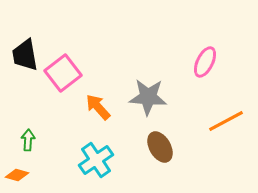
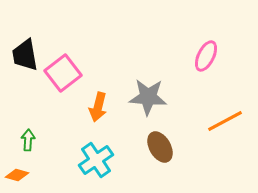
pink ellipse: moved 1 px right, 6 px up
orange arrow: rotated 124 degrees counterclockwise
orange line: moved 1 px left
